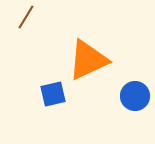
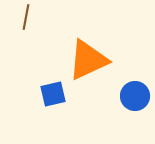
brown line: rotated 20 degrees counterclockwise
